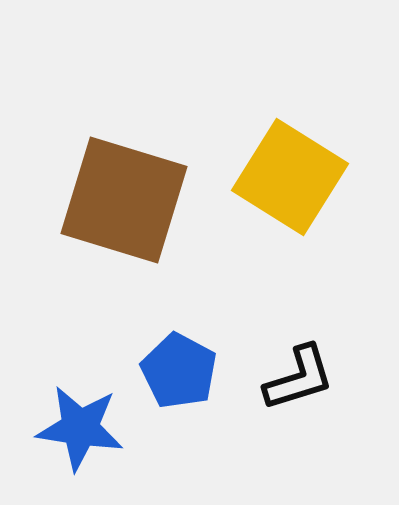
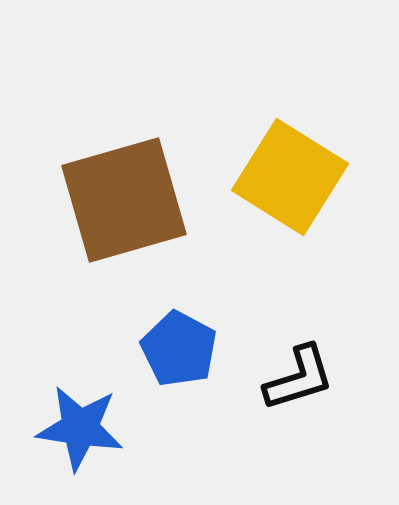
brown square: rotated 33 degrees counterclockwise
blue pentagon: moved 22 px up
